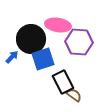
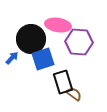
blue arrow: moved 1 px down
black rectangle: rotated 10 degrees clockwise
brown semicircle: moved 1 px up
